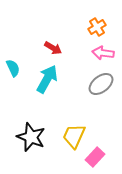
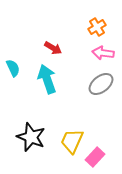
cyan arrow: rotated 48 degrees counterclockwise
yellow trapezoid: moved 2 px left, 5 px down
